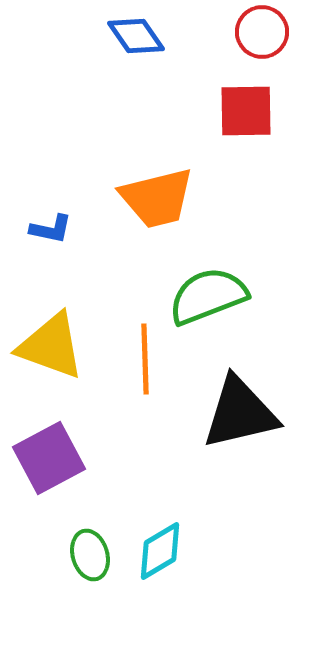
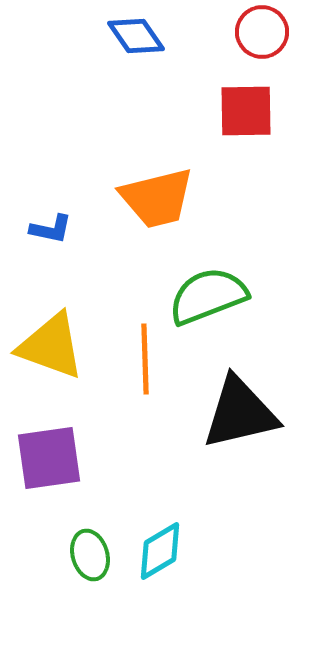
purple square: rotated 20 degrees clockwise
